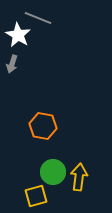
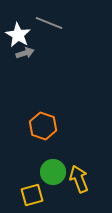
gray line: moved 11 px right, 5 px down
gray arrow: moved 13 px right, 11 px up; rotated 126 degrees counterclockwise
orange hexagon: rotated 8 degrees clockwise
yellow arrow: moved 2 px down; rotated 28 degrees counterclockwise
yellow square: moved 4 px left, 1 px up
